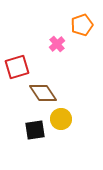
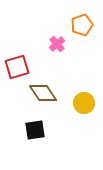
yellow circle: moved 23 px right, 16 px up
